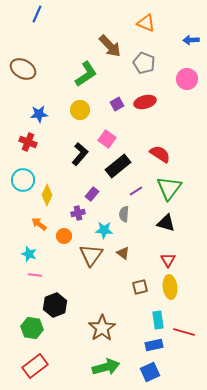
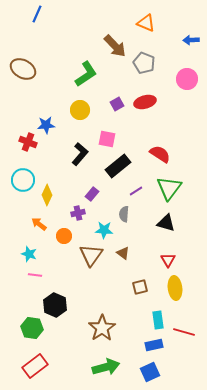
brown arrow at (110, 46): moved 5 px right
blue star at (39, 114): moved 7 px right, 11 px down
pink square at (107, 139): rotated 24 degrees counterclockwise
yellow ellipse at (170, 287): moved 5 px right, 1 px down
black hexagon at (55, 305): rotated 15 degrees counterclockwise
